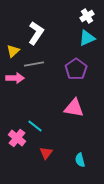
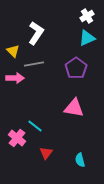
yellow triangle: rotated 32 degrees counterclockwise
purple pentagon: moved 1 px up
